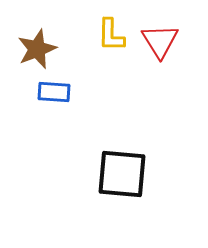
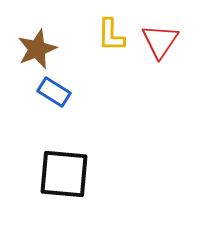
red triangle: rotated 6 degrees clockwise
blue rectangle: rotated 28 degrees clockwise
black square: moved 58 px left
